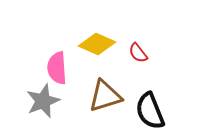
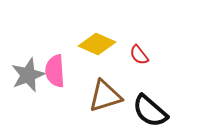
red semicircle: moved 1 px right, 2 px down
pink semicircle: moved 2 px left, 3 px down
gray star: moved 15 px left, 26 px up
black semicircle: rotated 27 degrees counterclockwise
